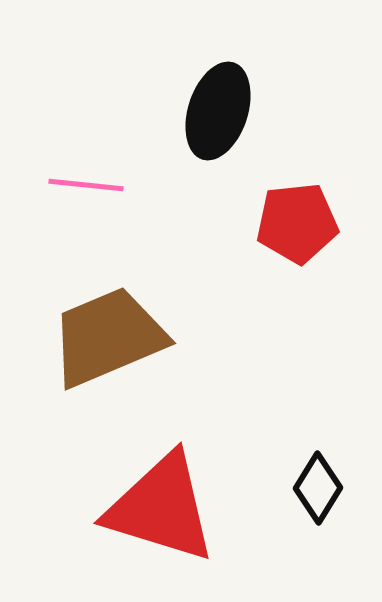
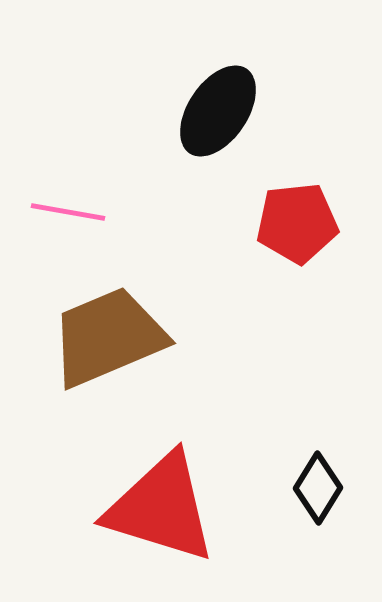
black ellipse: rotated 16 degrees clockwise
pink line: moved 18 px left, 27 px down; rotated 4 degrees clockwise
